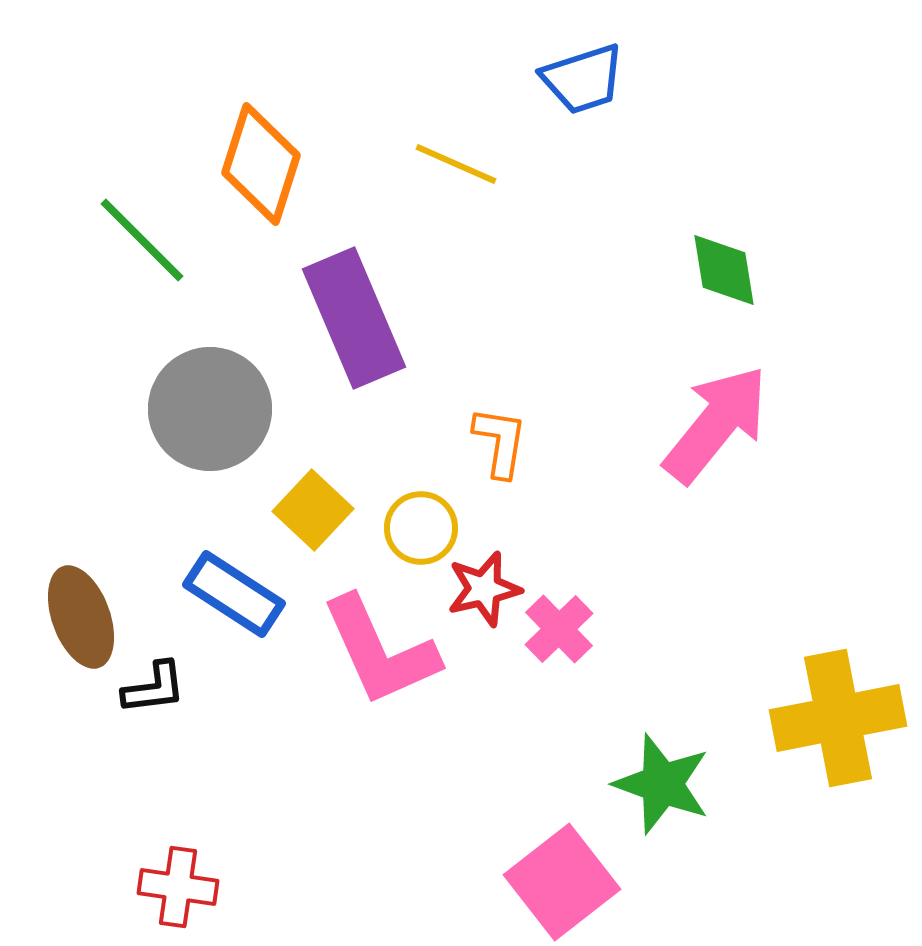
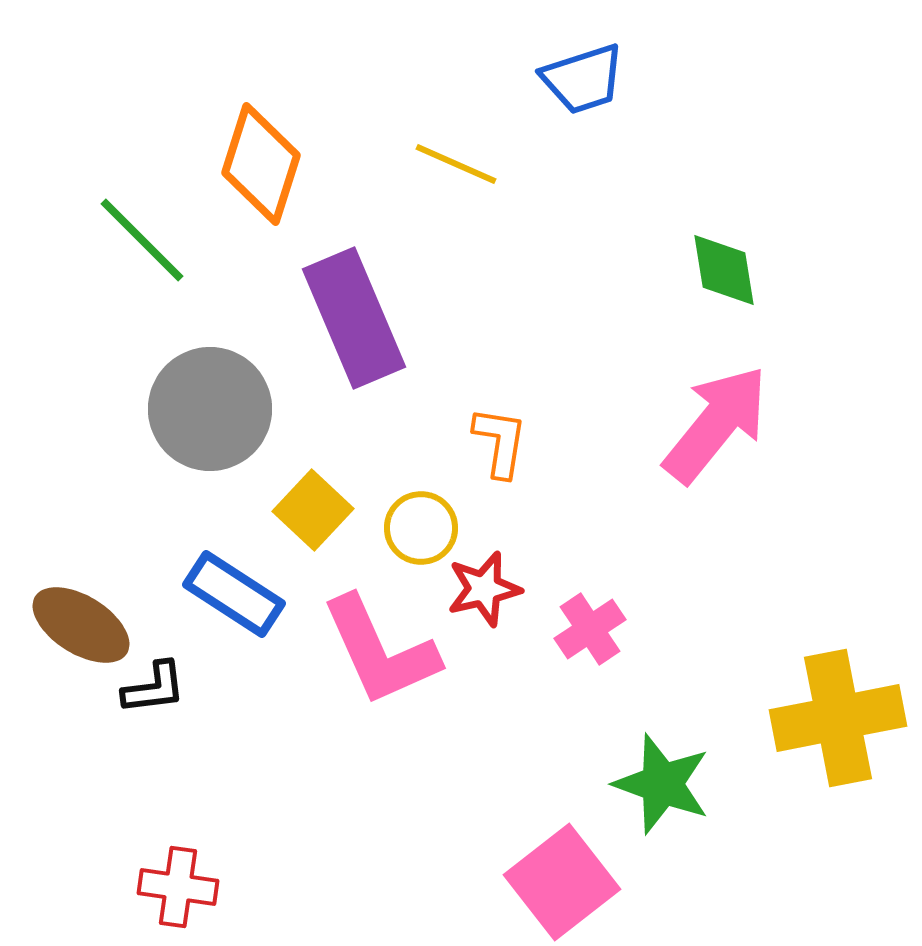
brown ellipse: moved 8 px down; rotated 38 degrees counterclockwise
pink cross: moved 31 px right; rotated 10 degrees clockwise
